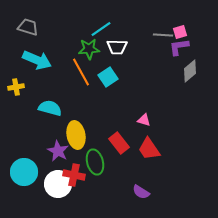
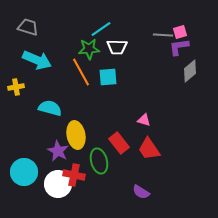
cyan square: rotated 30 degrees clockwise
green ellipse: moved 4 px right, 1 px up
